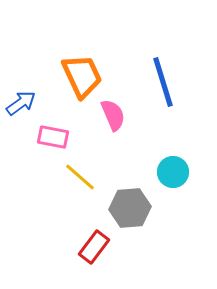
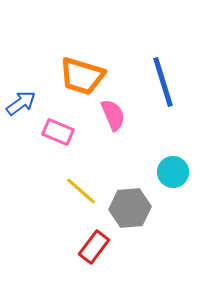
orange trapezoid: rotated 132 degrees clockwise
pink rectangle: moved 5 px right, 5 px up; rotated 12 degrees clockwise
yellow line: moved 1 px right, 14 px down
